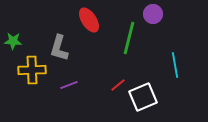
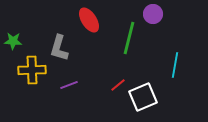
cyan line: rotated 20 degrees clockwise
